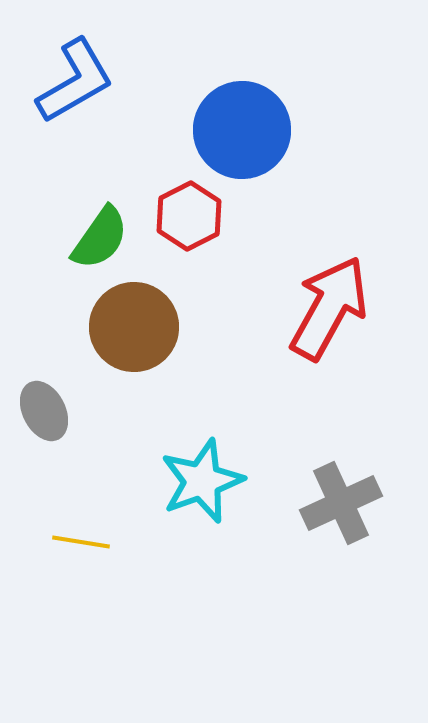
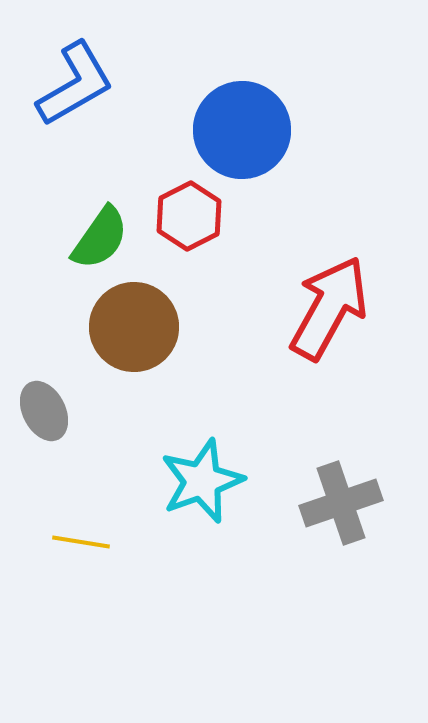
blue L-shape: moved 3 px down
gray cross: rotated 6 degrees clockwise
